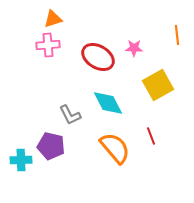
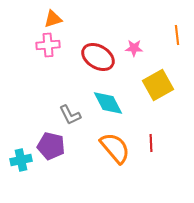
red line: moved 7 px down; rotated 18 degrees clockwise
cyan cross: rotated 10 degrees counterclockwise
